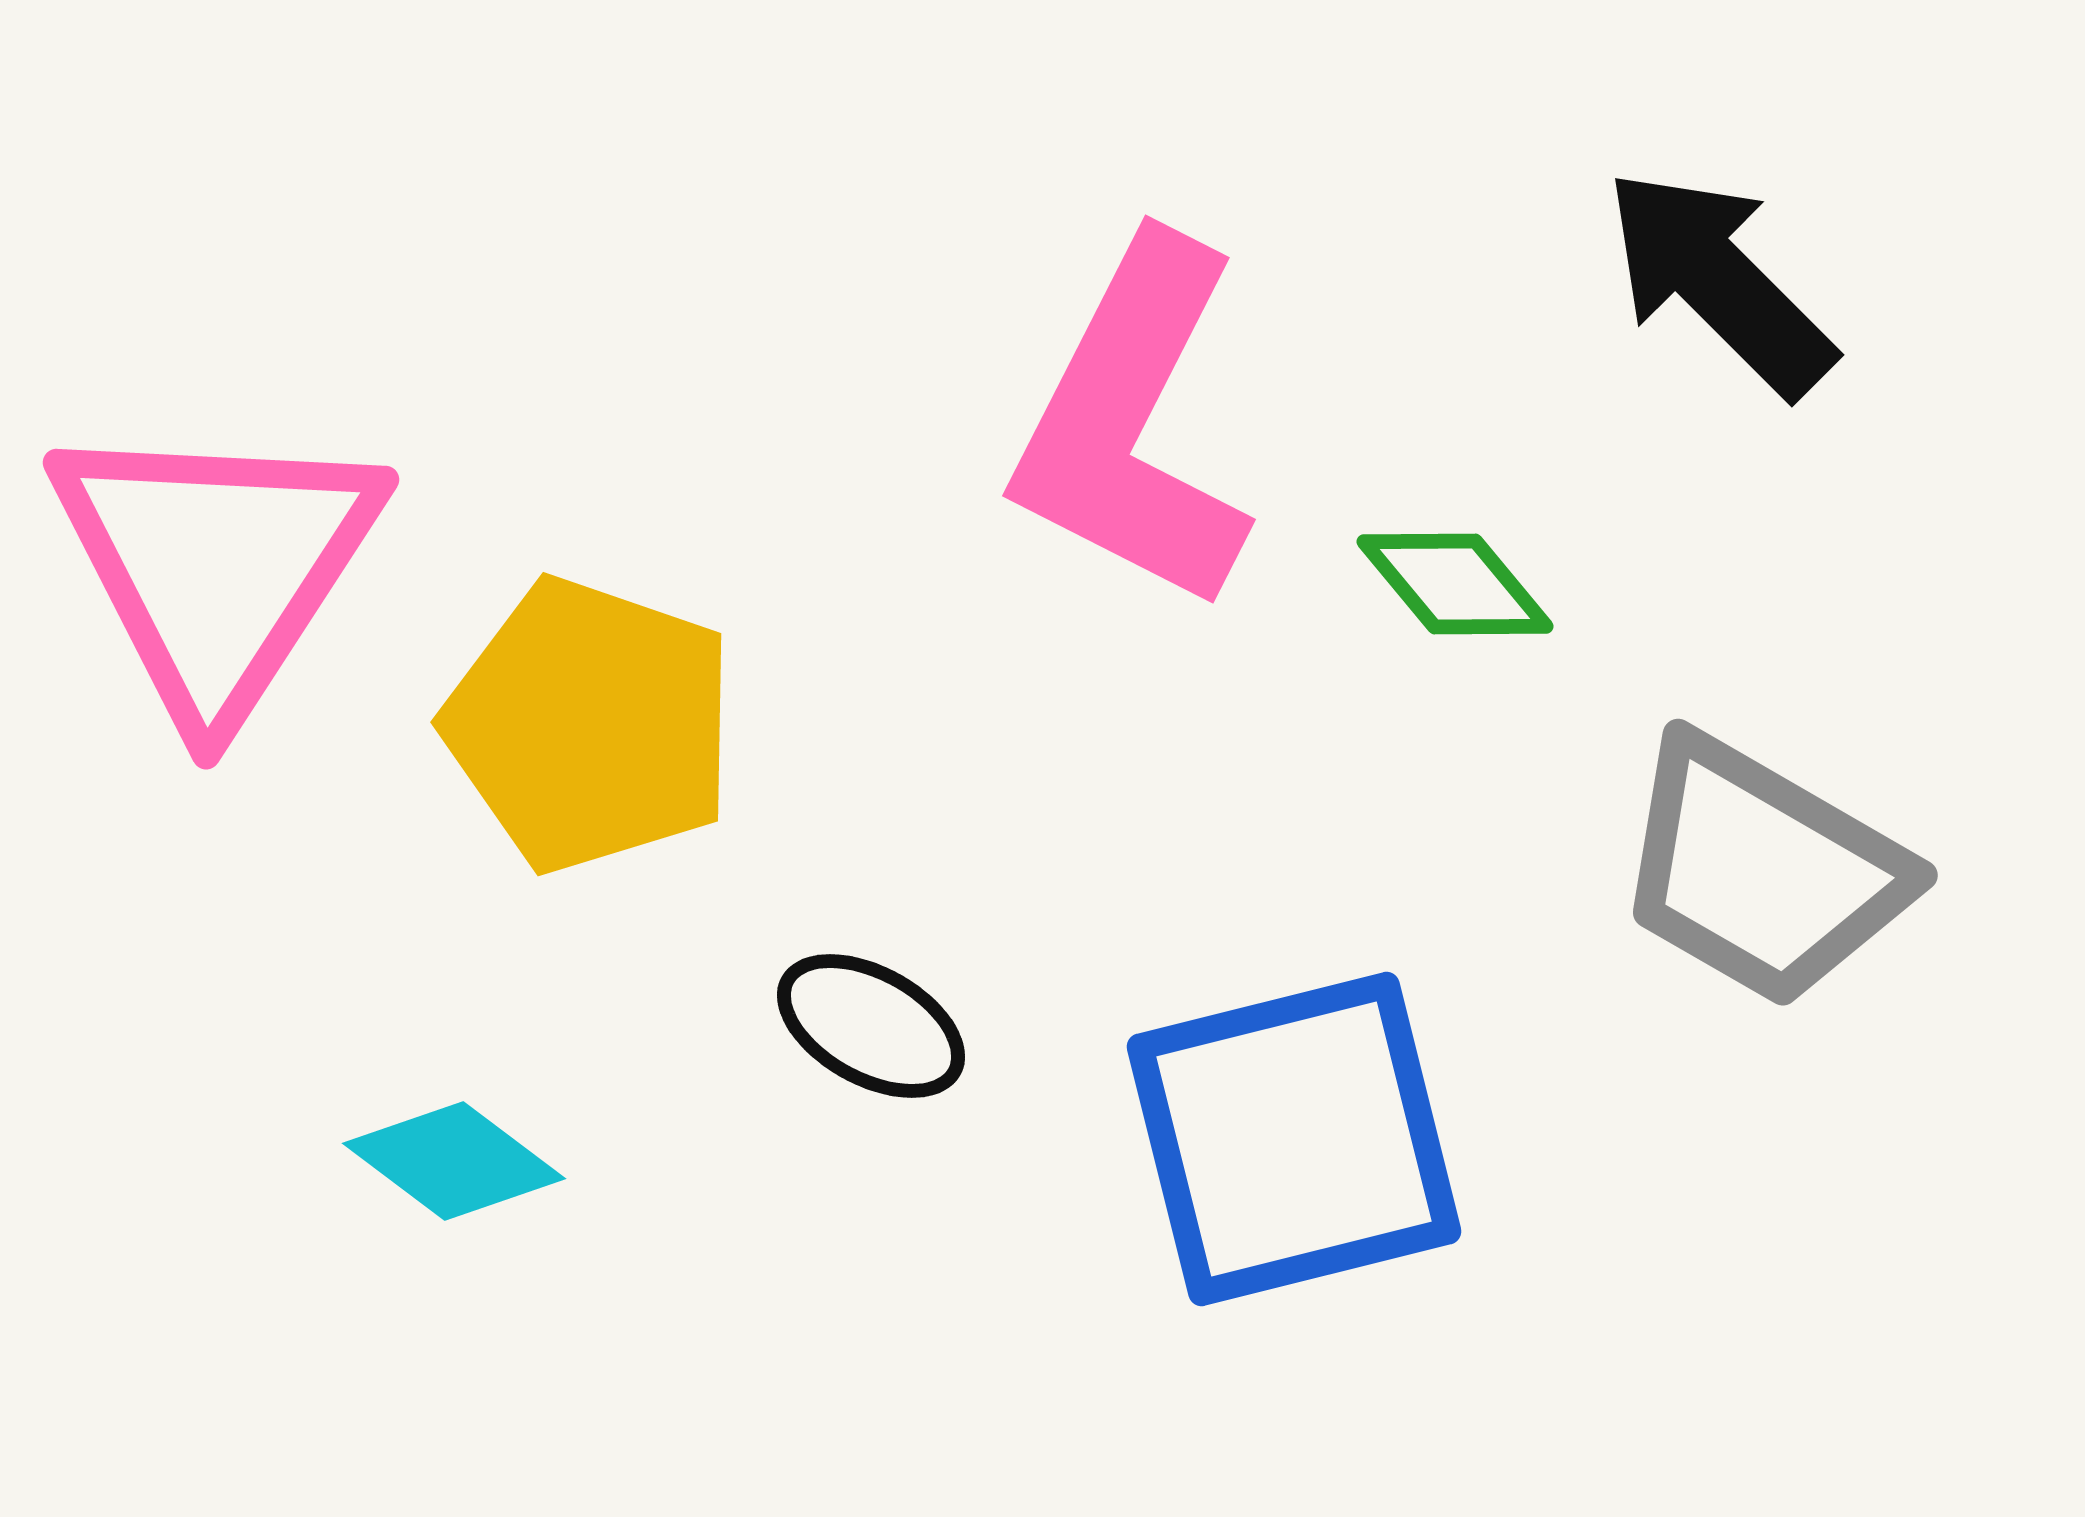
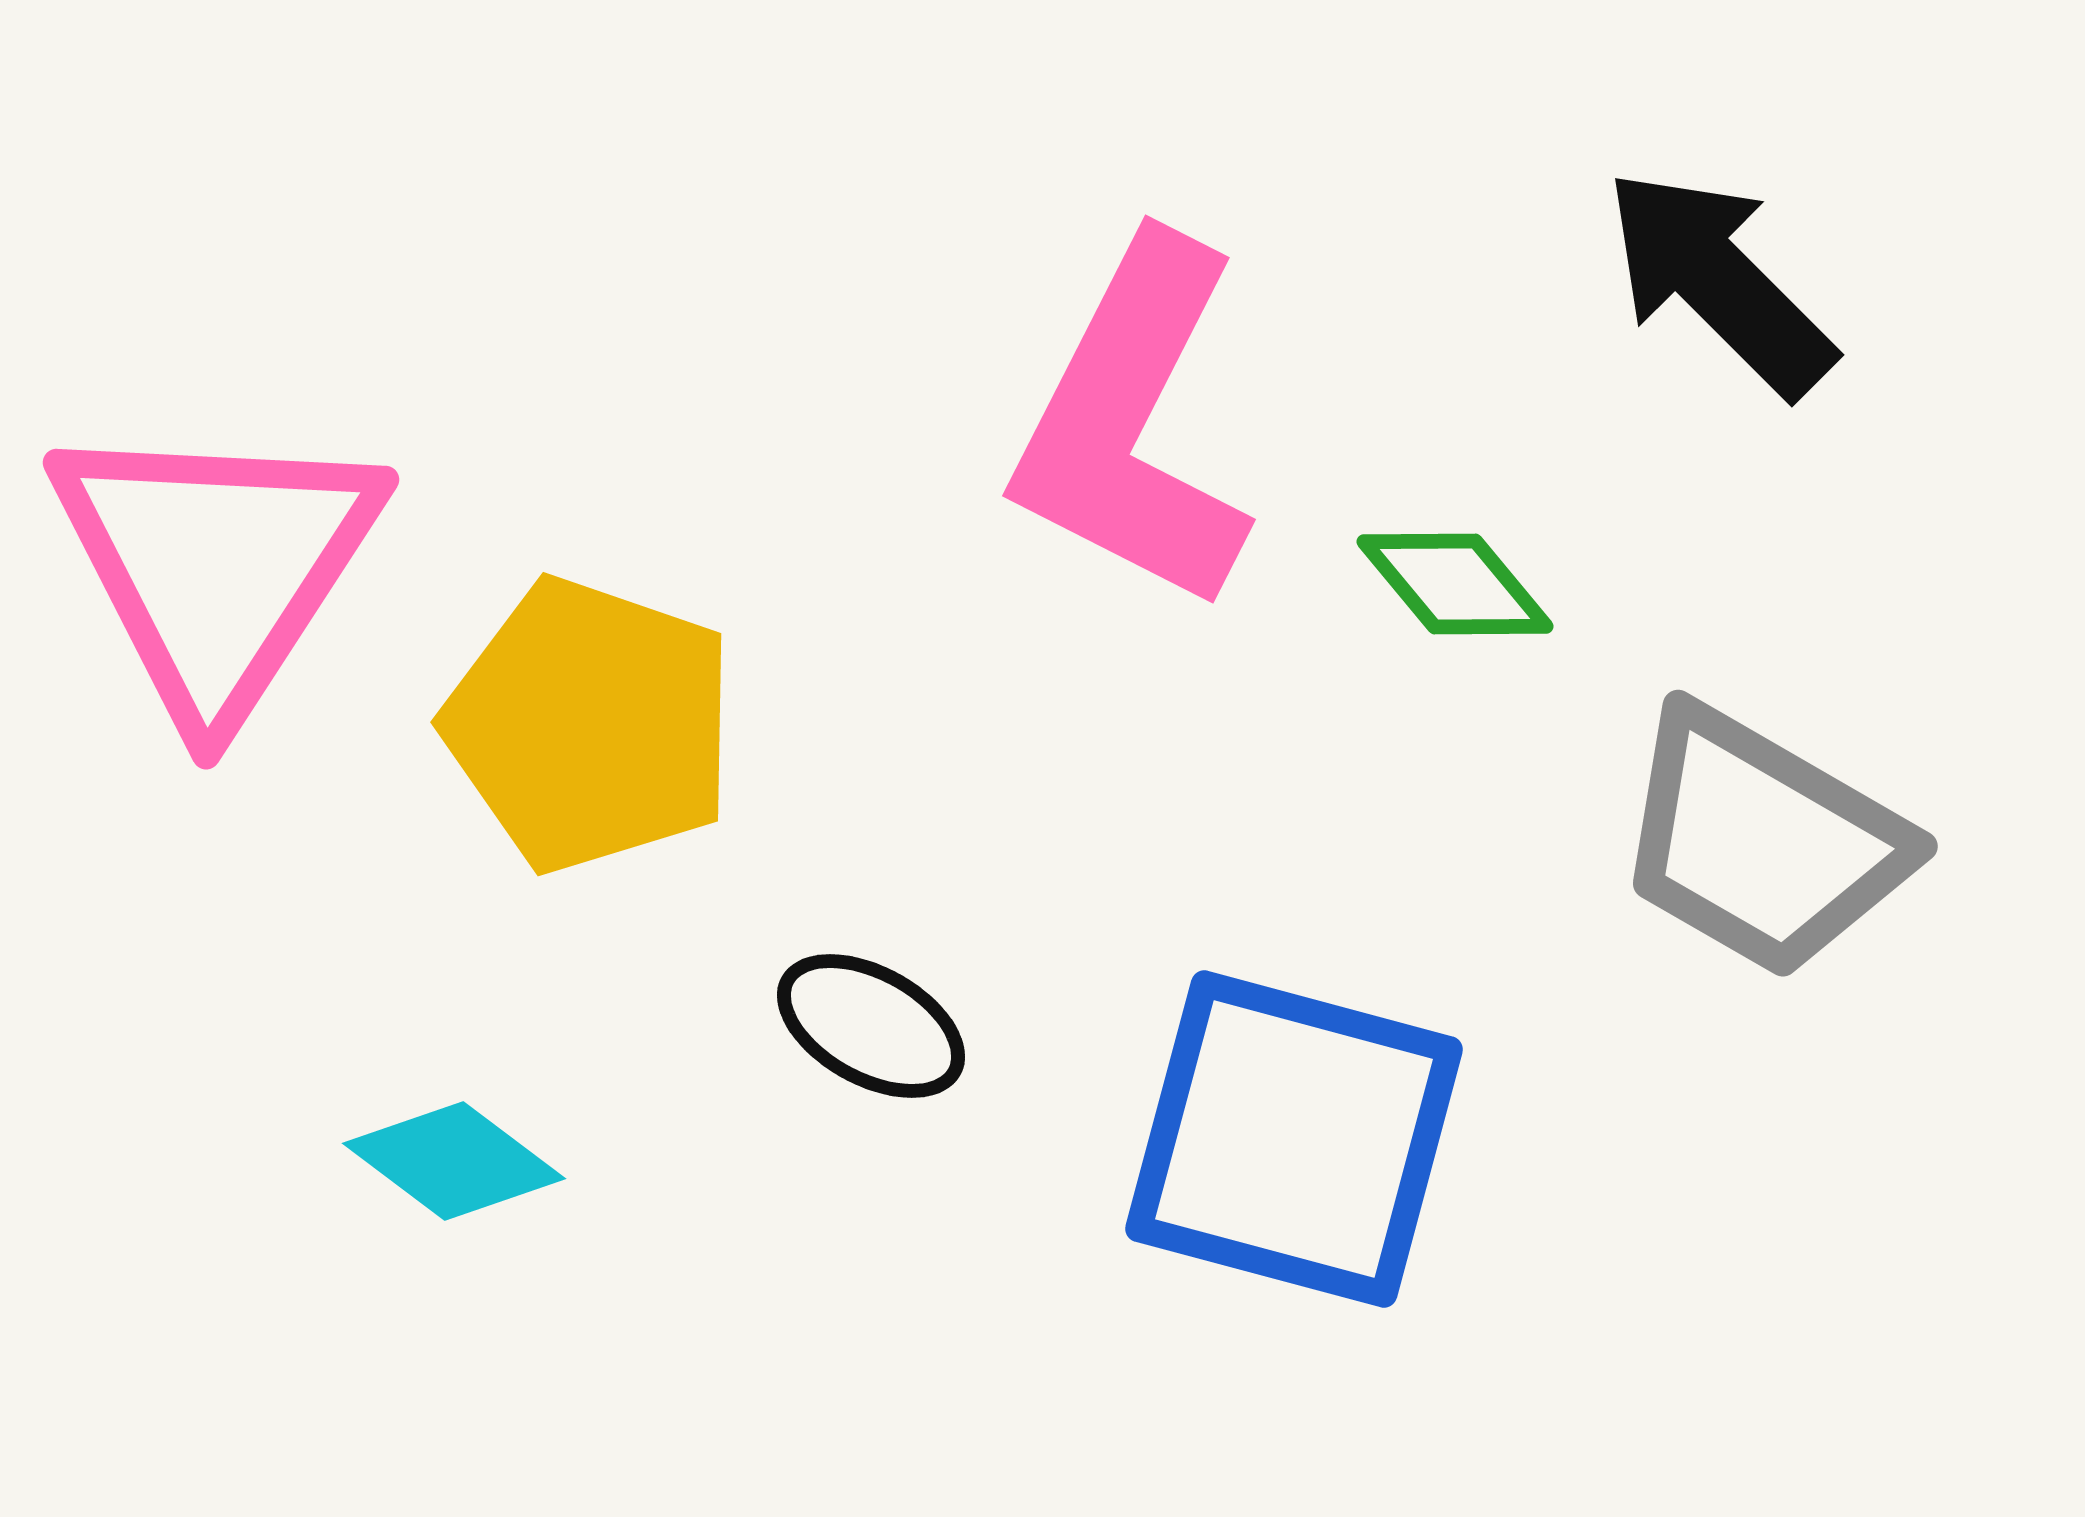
gray trapezoid: moved 29 px up
blue square: rotated 29 degrees clockwise
